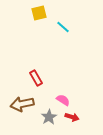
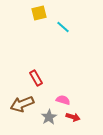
pink semicircle: rotated 16 degrees counterclockwise
brown arrow: rotated 10 degrees counterclockwise
red arrow: moved 1 px right
